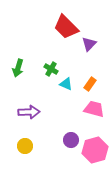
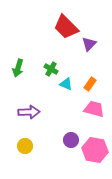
pink hexagon: rotated 25 degrees clockwise
